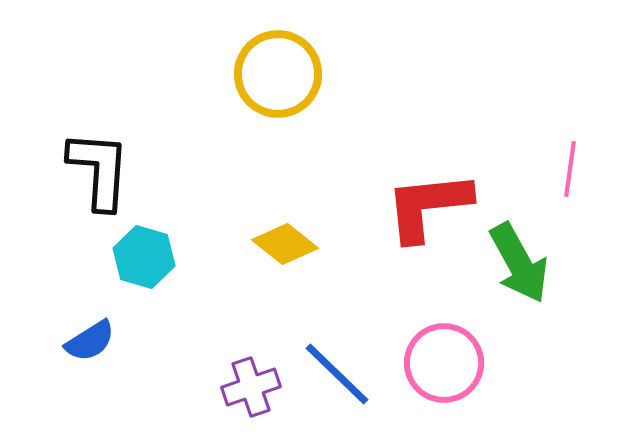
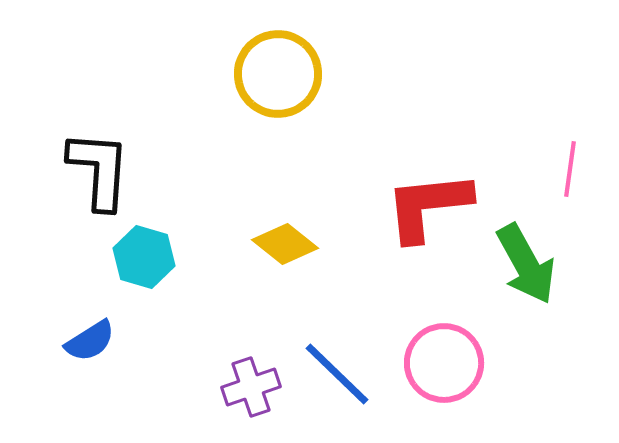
green arrow: moved 7 px right, 1 px down
